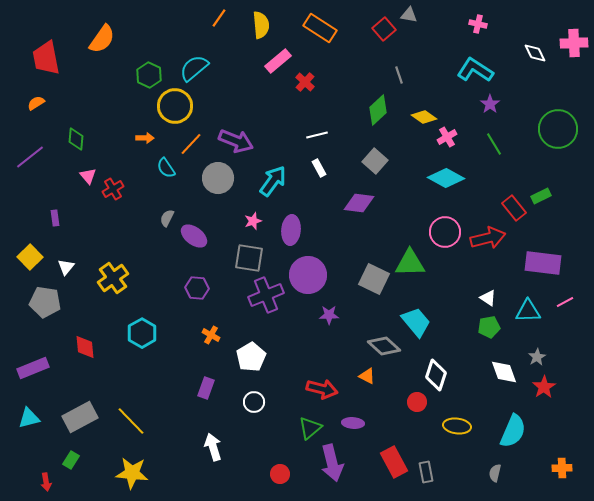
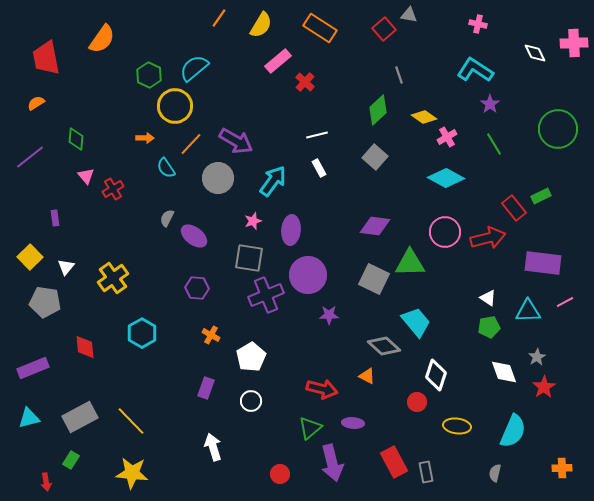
yellow semicircle at (261, 25): rotated 36 degrees clockwise
purple arrow at (236, 141): rotated 8 degrees clockwise
gray square at (375, 161): moved 4 px up
pink triangle at (88, 176): moved 2 px left
purple diamond at (359, 203): moved 16 px right, 23 px down
white circle at (254, 402): moved 3 px left, 1 px up
